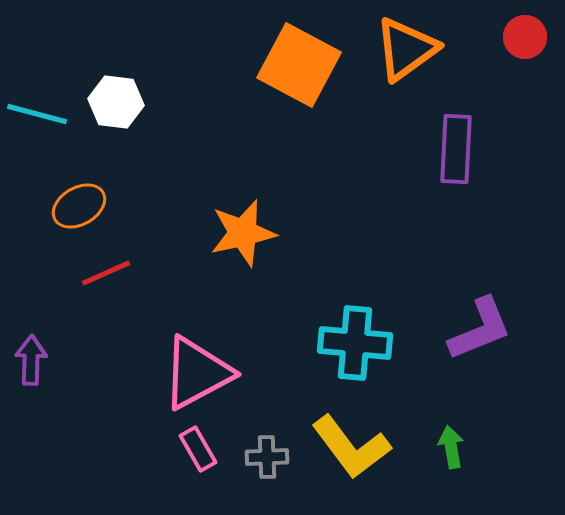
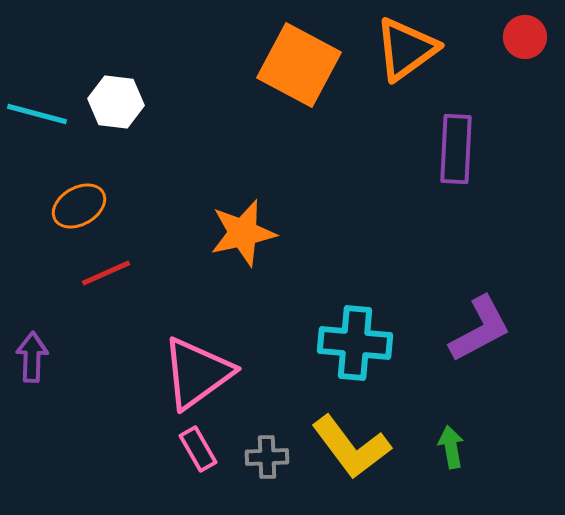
purple L-shape: rotated 6 degrees counterclockwise
purple arrow: moved 1 px right, 3 px up
pink triangle: rotated 8 degrees counterclockwise
